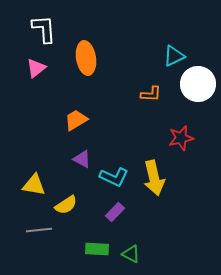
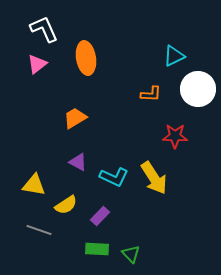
white L-shape: rotated 20 degrees counterclockwise
pink triangle: moved 1 px right, 4 px up
white circle: moved 5 px down
orange trapezoid: moved 1 px left, 2 px up
red star: moved 6 px left, 2 px up; rotated 15 degrees clockwise
purple triangle: moved 4 px left, 3 px down
yellow arrow: rotated 20 degrees counterclockwise
purple rectangle: moved 15 px left, 4 px down
gray line: rotated 25 degrees clockwise
green triangle: rotated 18 degrees clockwise
